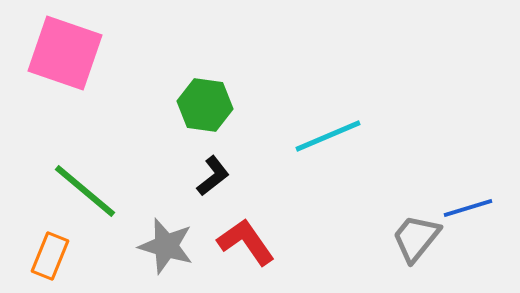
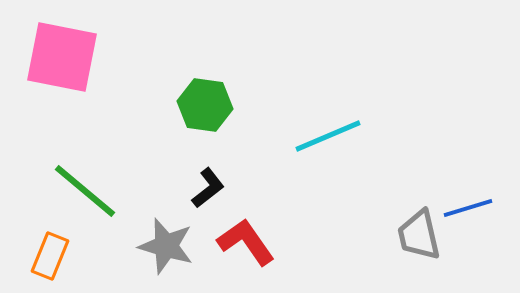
pink square: moved 3 px left, 4 px down; rotated 8 degrees counterclockwise
black L-shape: moved 5 px left, 12 px down
gray trapezoid: moved 3 px right, 3 px up; rotated 52 degrees counterclockwise
